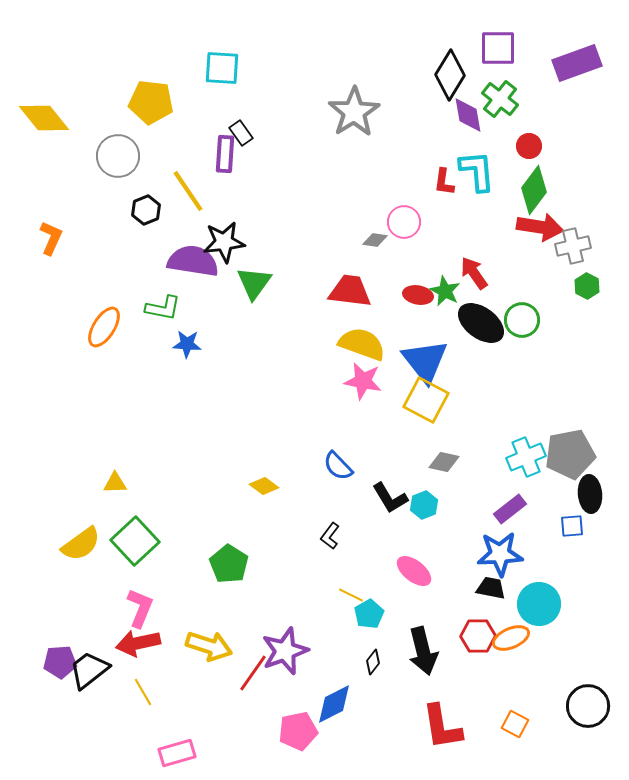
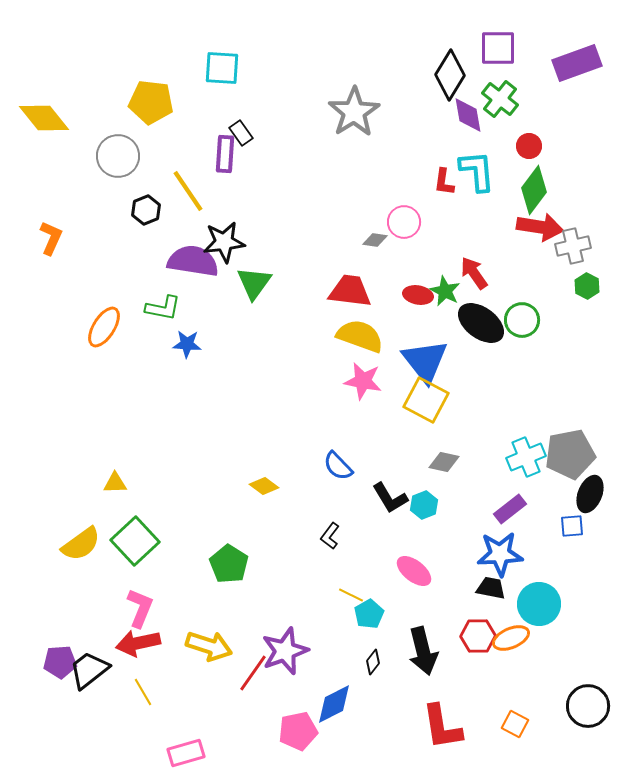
yellow semicircle at (362, 344): moved 2 px left, 8 px up
black ellipse at (590, 494): rotated 27 degrees clockwise
pink rectangle at (177, 753): moved 9 px right
